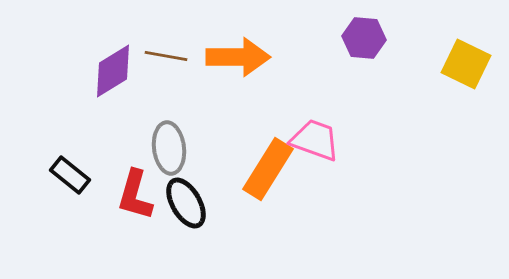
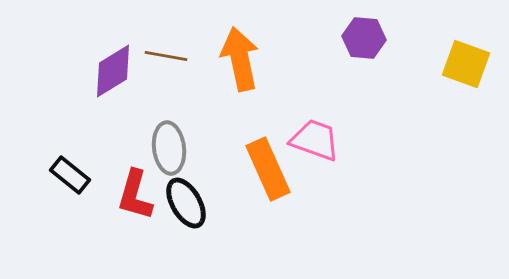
orange arrow: moved 2 px right, 2 px down; rotated 102 degrees counterclockwise
yellow square: rotated 6 degrees counterclockwise
orange rectangle: rotated 56 degrees counterclockwise
